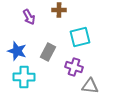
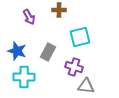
gray triangle: moved 4 px left
